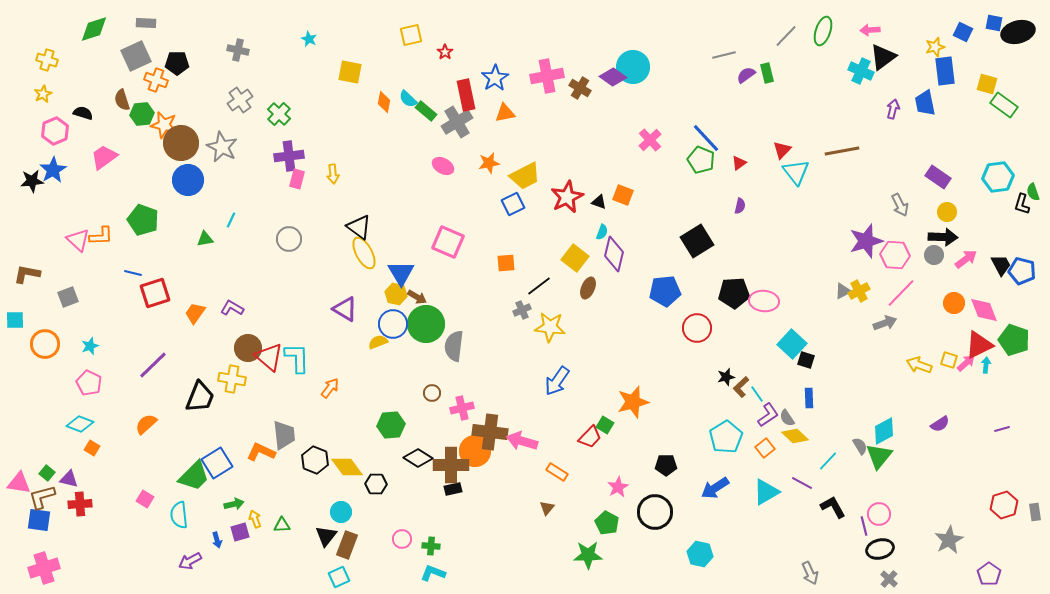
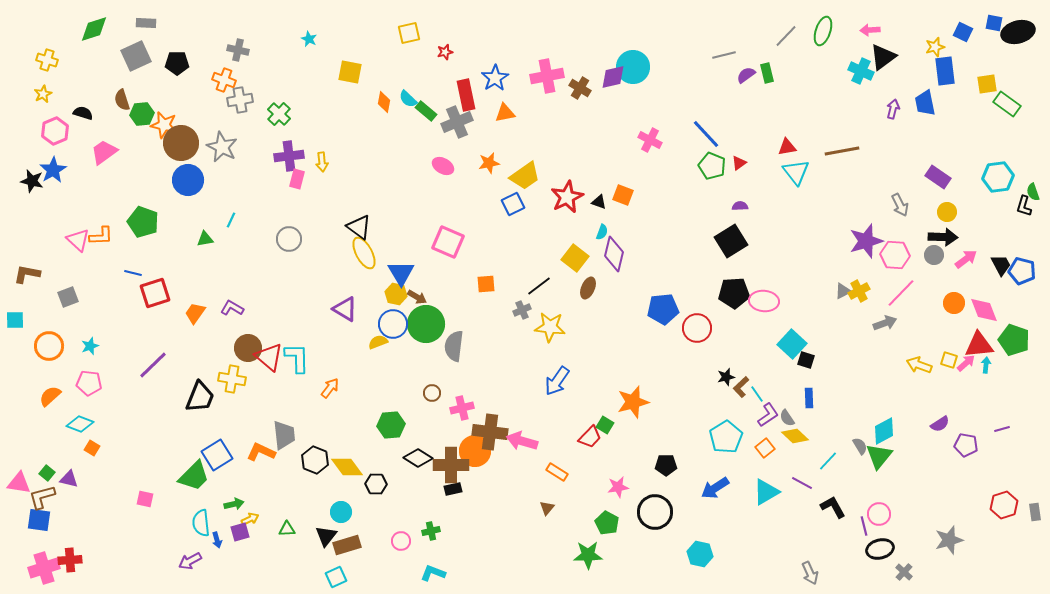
yellow square at (411, 35): moved 2 px left, 2 px up
red star at (445, 52): rotated 21 degrees clockwise
purple diamond at (613, 77): rotated 48 degrees counterclockwise
orange cross at (156, 80): moved 68 px right
yellow square at (987, 84): rotated 25 degrees counterclockwise
gray cross at (240, 100): rotated 25 degrees clockwise
green rectangle at (1004, 105): moved 3 px right, 1 px up
gray cross at (457, 122): rotated 8 degrees clockwise
blue line at (706, 138): moved 4 px up
pink cross at (650, 140): rotated 20 degrees counterclockwise
red triangle at (782, 150): moved 5 px right, 3 px up; rotated 36 degrees clockwise
pink trapezoid at (104, 157): moved 5 px up
green pentagon at (701, 160): moved 11 px right, 6 px down
yellow arrow at (333, 174): moved 11 px left, 12 px up
yellow trapezoid at (525, 176): rotated 8 degrees counterclockwise
black star at (32, 181): rotated 20 degrees clockwise
black L-shape at (1022, 204): moved 2 px right, 2 px down
purple semicircle at (740, 206): rotated 105 degrees counterclockwise
green pentagon at (143, 220): moved 2 px down
black square at (697, 241): moved 34 px right
orange square at (506, 263): moved 20 px left, 21 px down
blue pentagon at (665, 291): moved 2 px left, 18 px down
orange circle at (45, 344): moved 4 px right, 2 px down
red triangle at (979, 345): rotated 20 degrees clockwise
pink pentagon at (89, 383): rotated 20 degrees counterclockwise
orange semicircle at (146, 424): moved 96 px left, 28 px up
blue square at (217, 463): moved 8 px up
pink star at (618, 487): rotated 20 degrees clockwise
pink square at (145, 499): rotated 18 degrees counterclockwise
red cross at (80, 504): moved 10 px left, 56 px down
cyan semicircle at (179, 515): moved 22 px right, 8 px down
yellow arrow at (255, 519): moved 5 px left; rotated 84 degrees clockwise
green triangle at (282, 525): moved 5 px right, 4 px down
pink circle at (402, 539): moved 1 px left, 2 px down
gray star at (949, 540): rotated 12 degrees clockwise
brown rectangle at (347, 545): rotated 52 degrees clockwise
green cross at (431, 546): moved 15 px up; rotated 18 degrees counterclockwise
purple pentagon at (989, 574): moved 23 px left, 129 px up; rotated 25 degrees counterclockwise
cyan square at (339, 577): moved 3 px left
gray cross at (889, 579): moved 15 px right, 7 px up
